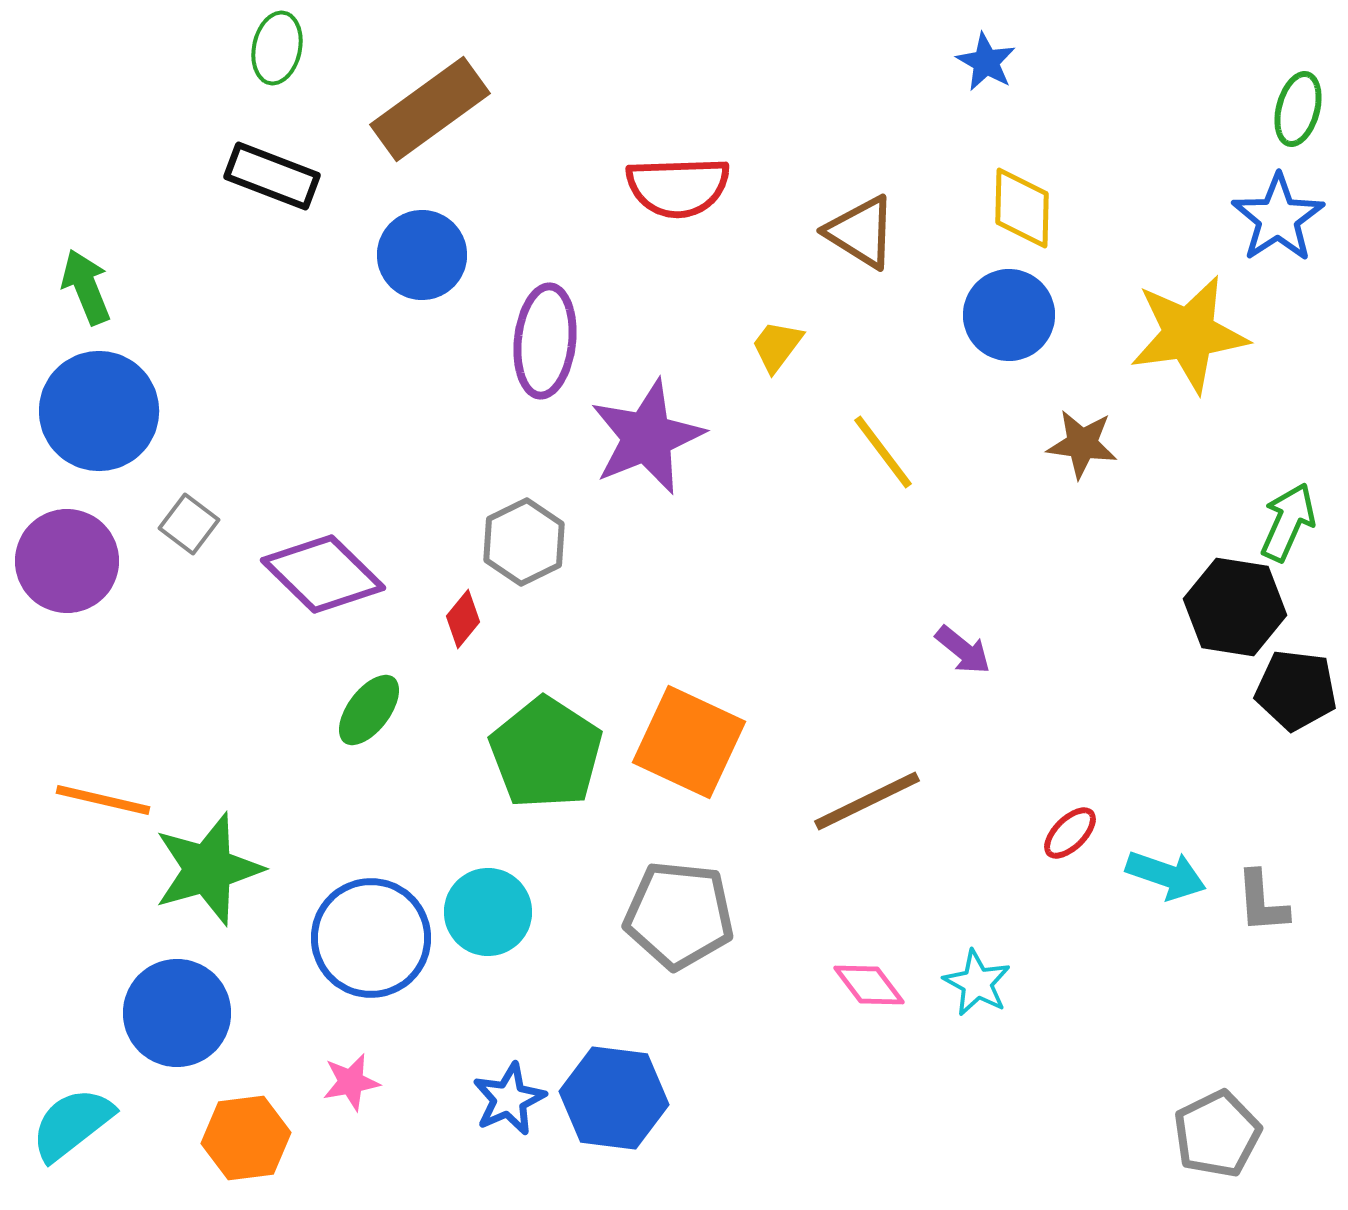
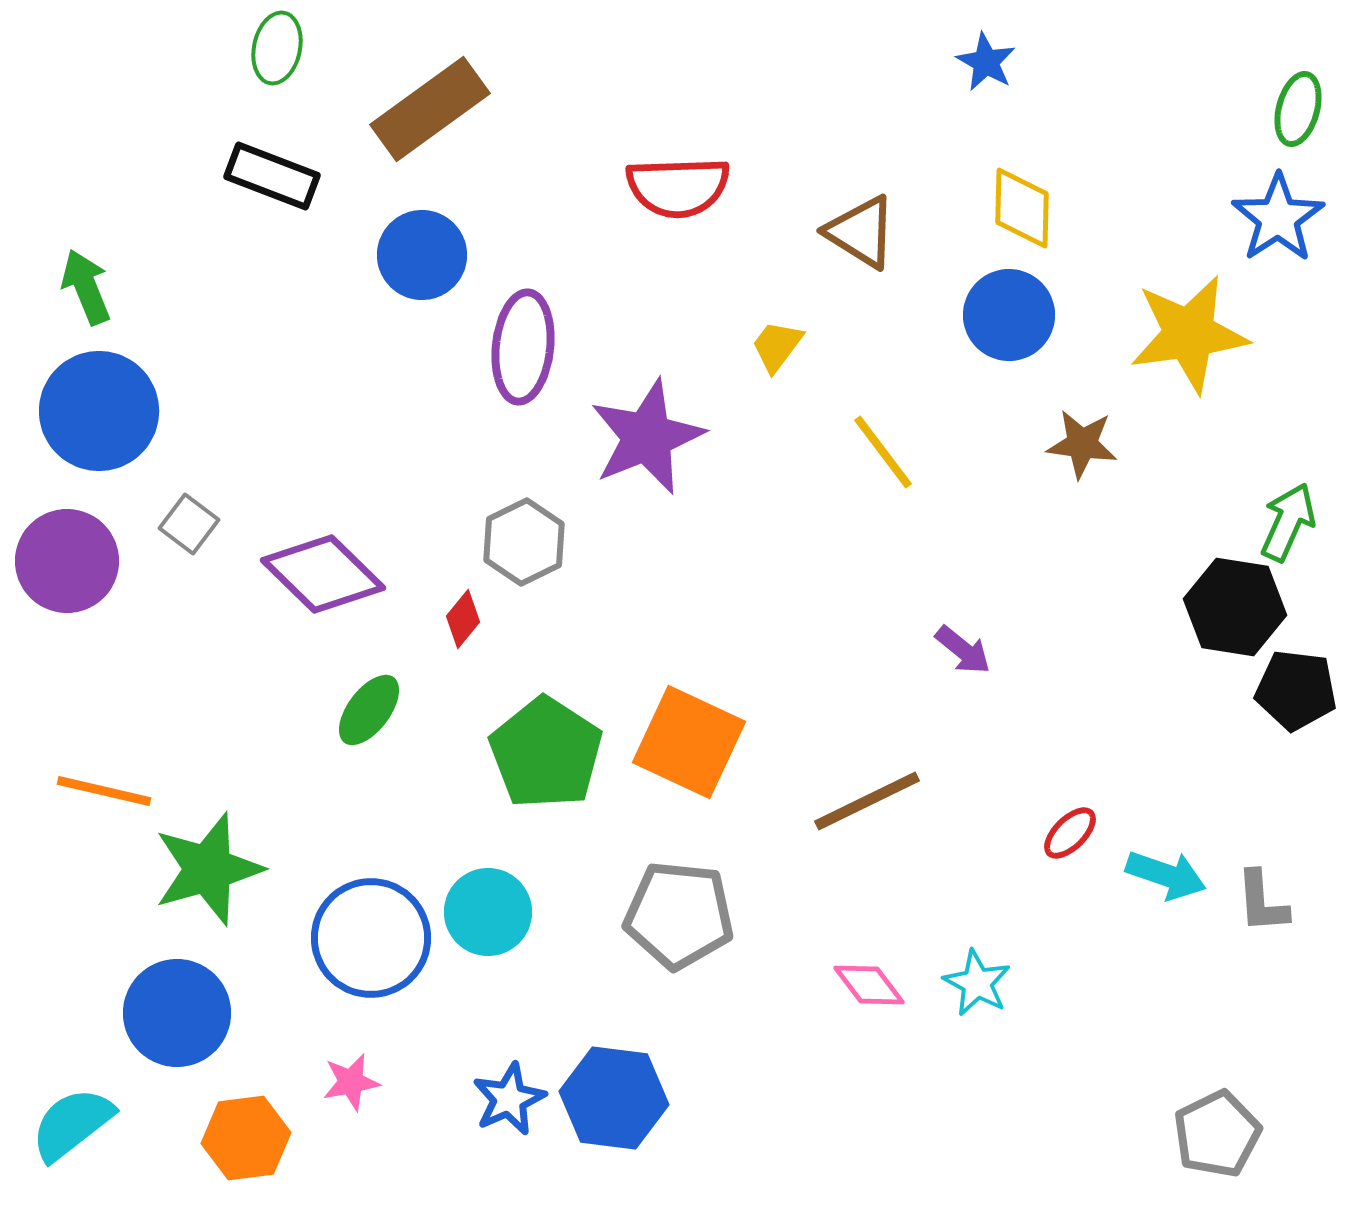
purple ellipse at (545, 341): moved 22 px left, 6 px down
orange line at (103, 800): moved 1 px right, 9 px up
